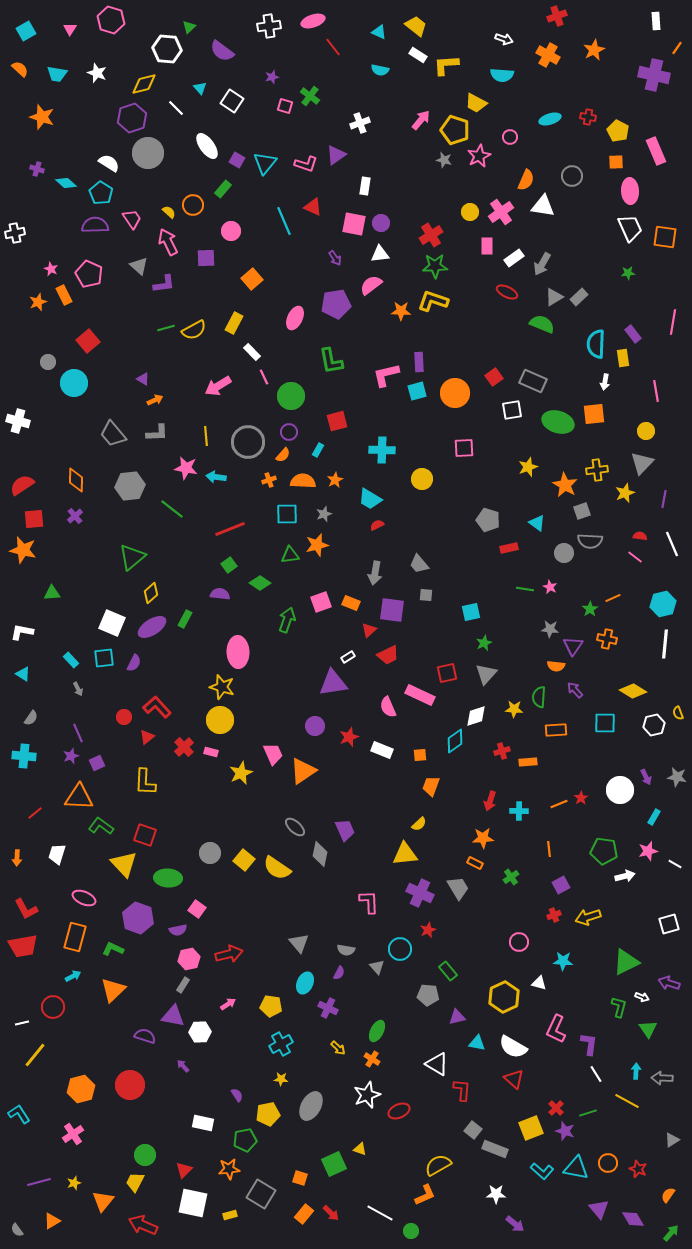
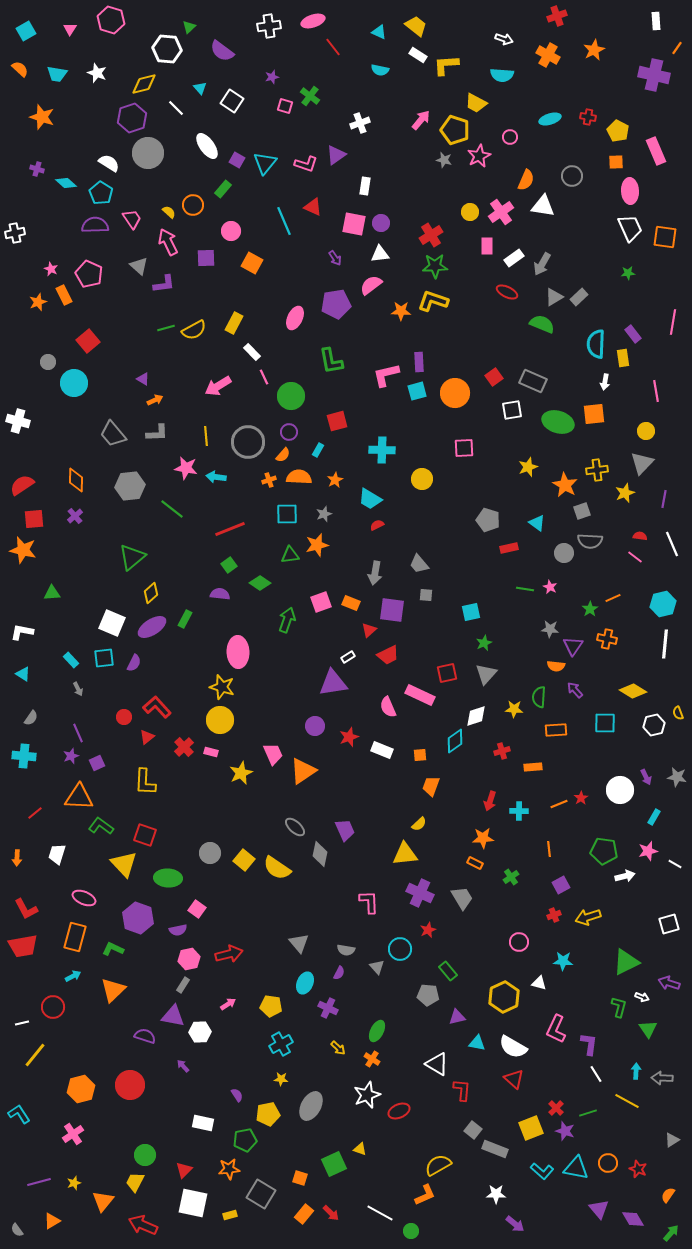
orange square at (252, 279): moved 16 px up; rotated 20 degrees counterclockwise
orange semicircle at (303, 481): moved 4 px left, 4 px up
orange rectangle at (528, 762): moved 5 px right, 5 px down
gray trapezoid at (458, 888): moved 4 px right, 10 px down
